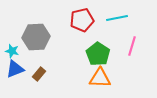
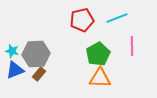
cyan line: rotated 10 degrees counterclockwise
gray hexagon: moved 17 px down
pink line: rotated 18 degrees counterclockwise
green pentagon: rotated 10 degrees clockwise
blue triangle: moved 1 px down
